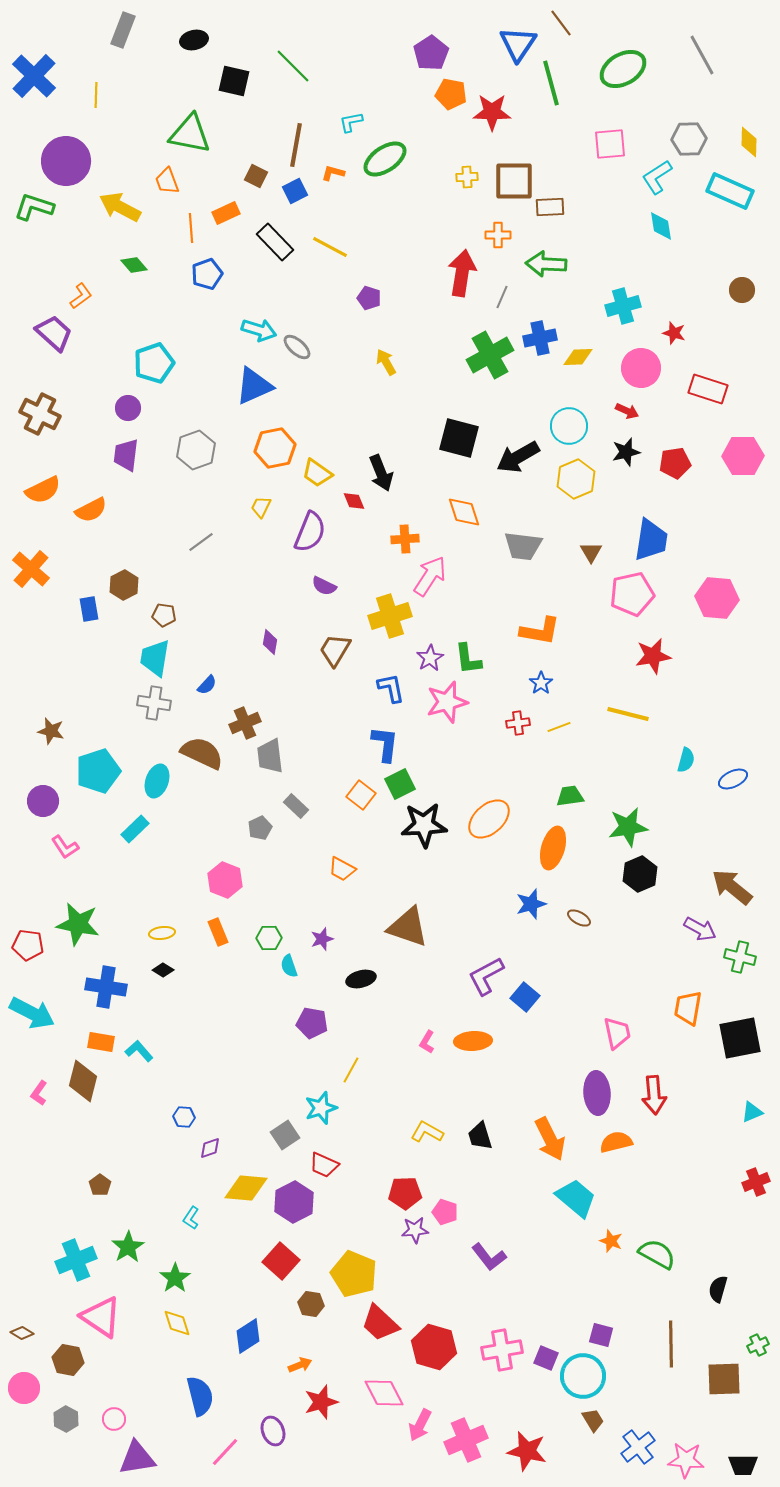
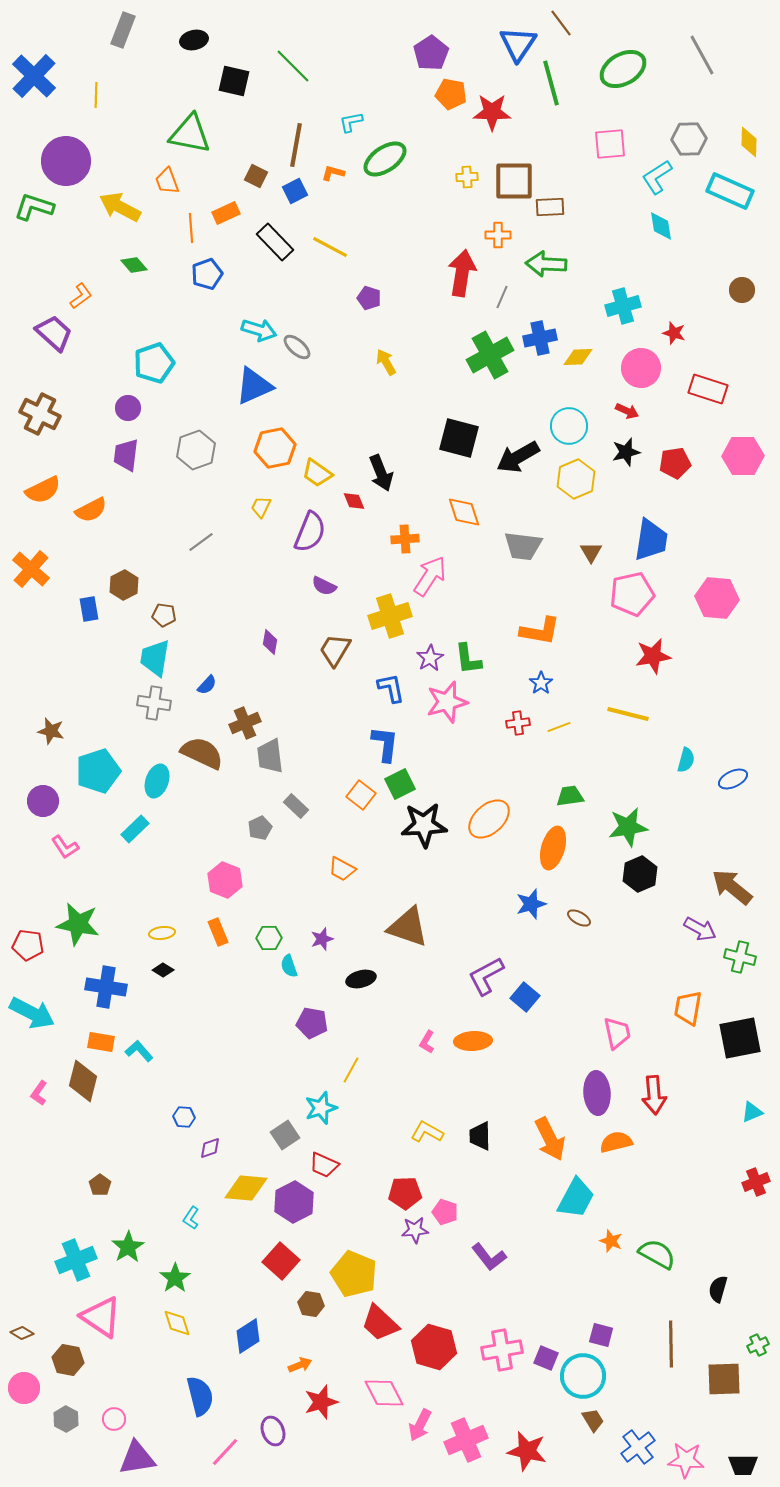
black trapezoid at (480, 1136): rotated 16 degrees clockwise
cyan trapezoid at (576, 1198): rotated 78 degrees clockwise
